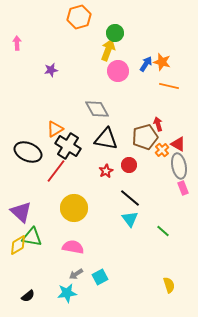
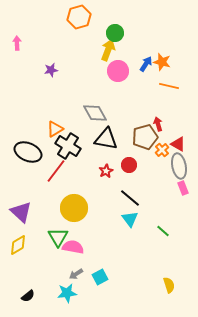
gray diamond: moved 2 px left, 4 px down
green triangle: moved 26 px right; rotated 50 degrees clockwise
